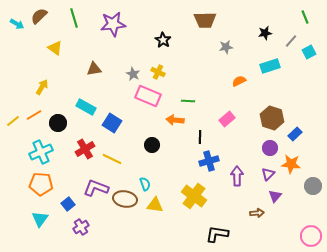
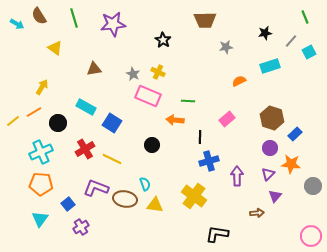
brown semicircle at (39, 16): rotated 78 degrees counterclockwise
orange line at (34, 115): moved 3 px up
